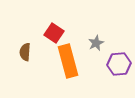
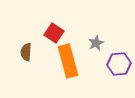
brown semicircle: moved 1 px right
